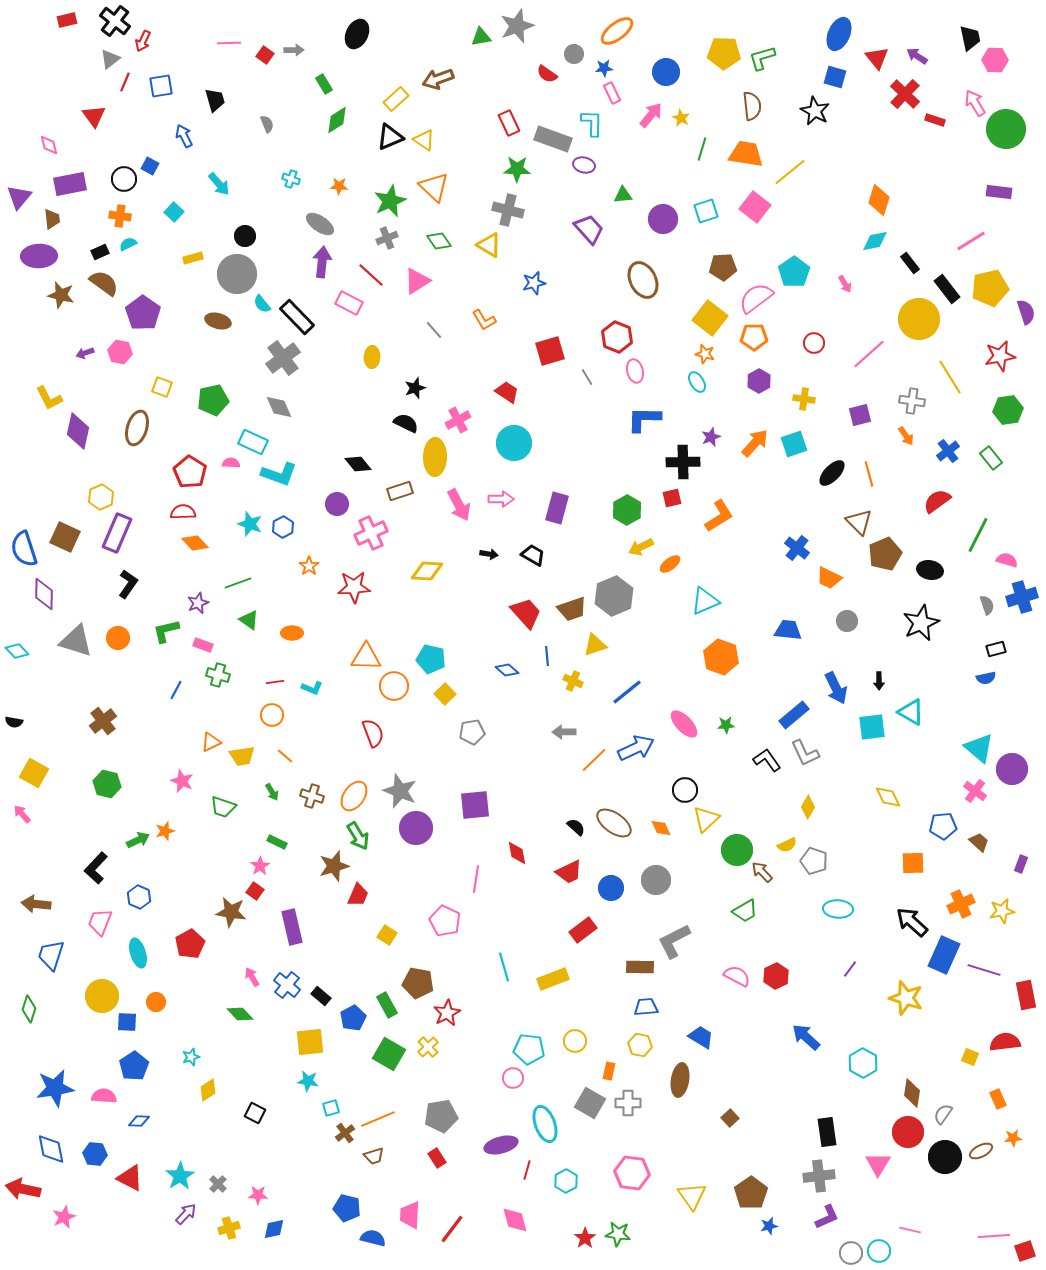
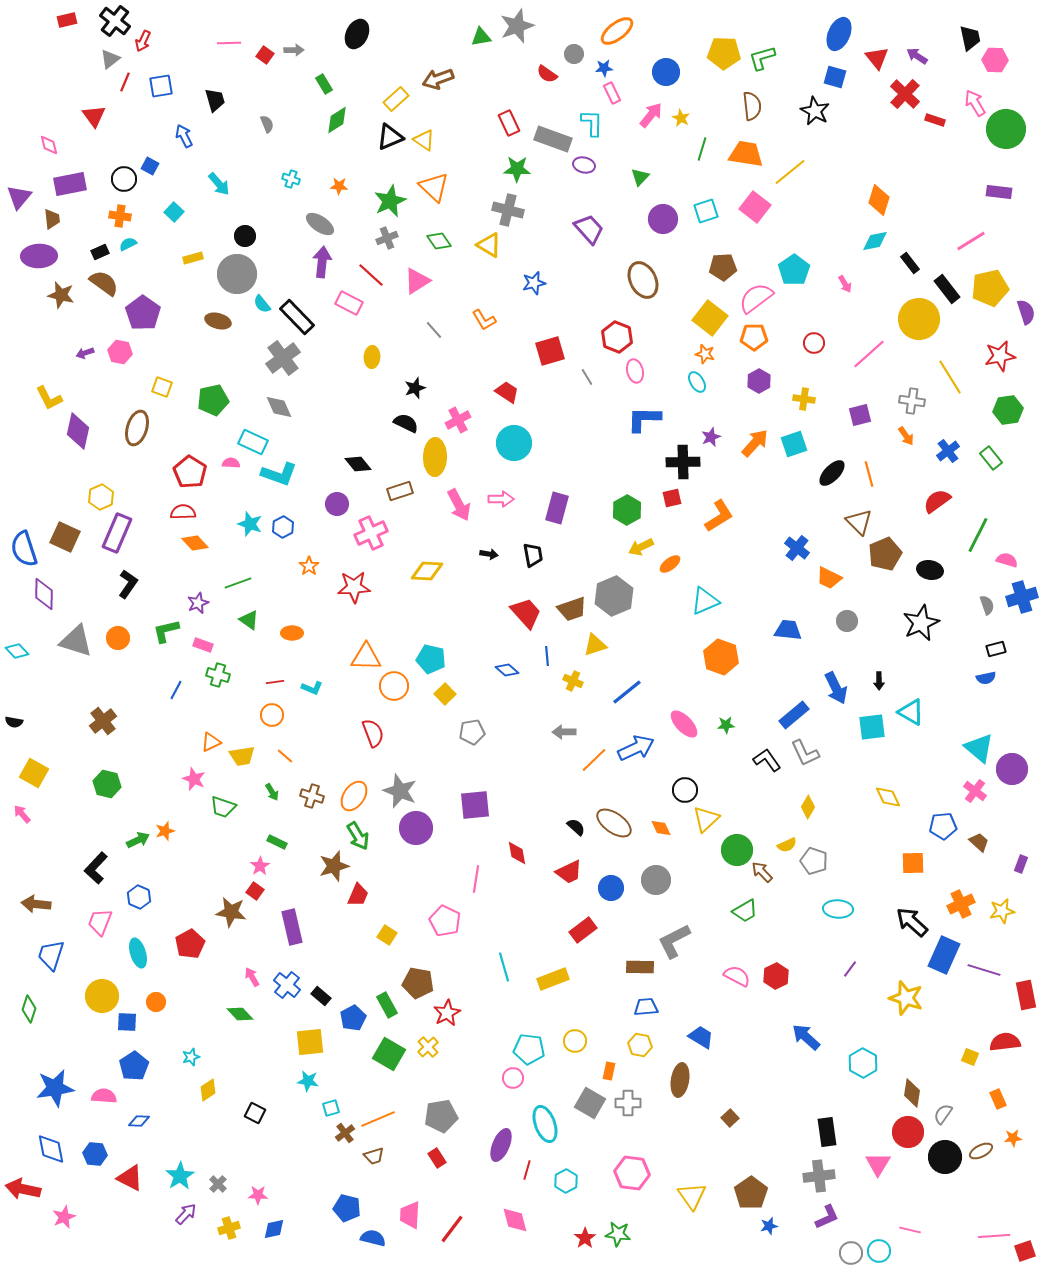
green triangle at (623, 195): moved 17 px right, 18 px up; rotated 42 degrees counterclockwise
cyan pentagon at (794, 272): moved 2 px up
black trapezoid at (533, 555): rotated 50 degrees clockwise
pink star at (182, 781): moved 12 px right, 2 px up
purple ellipse at (501, 1145): rotated 52 degrees counterclockwise
